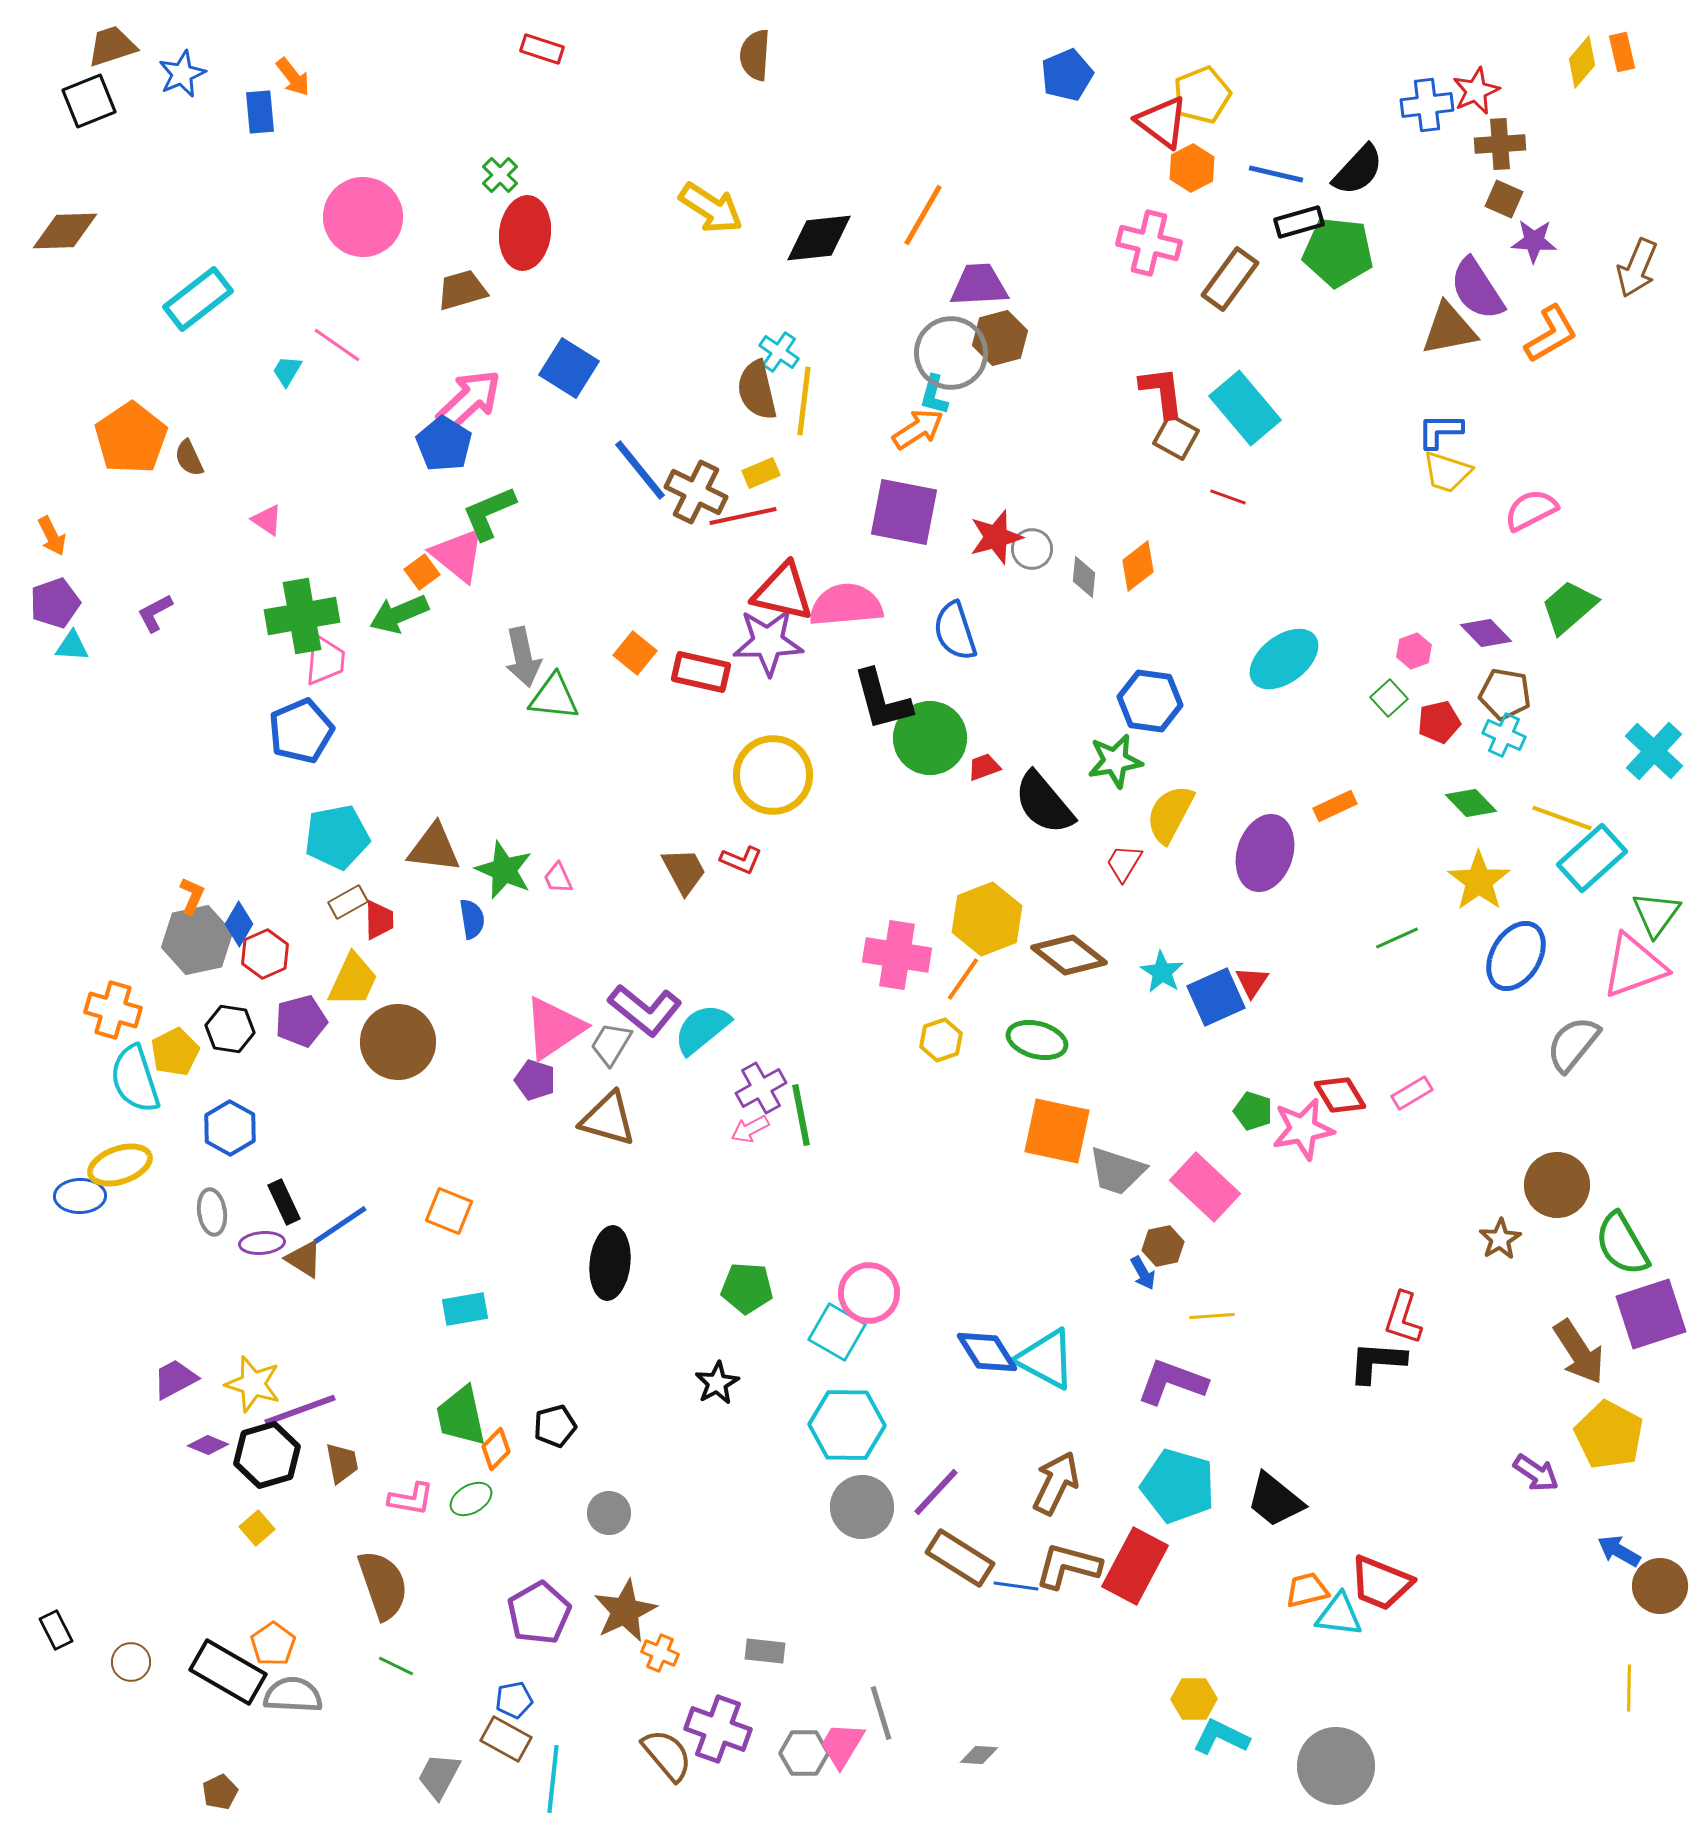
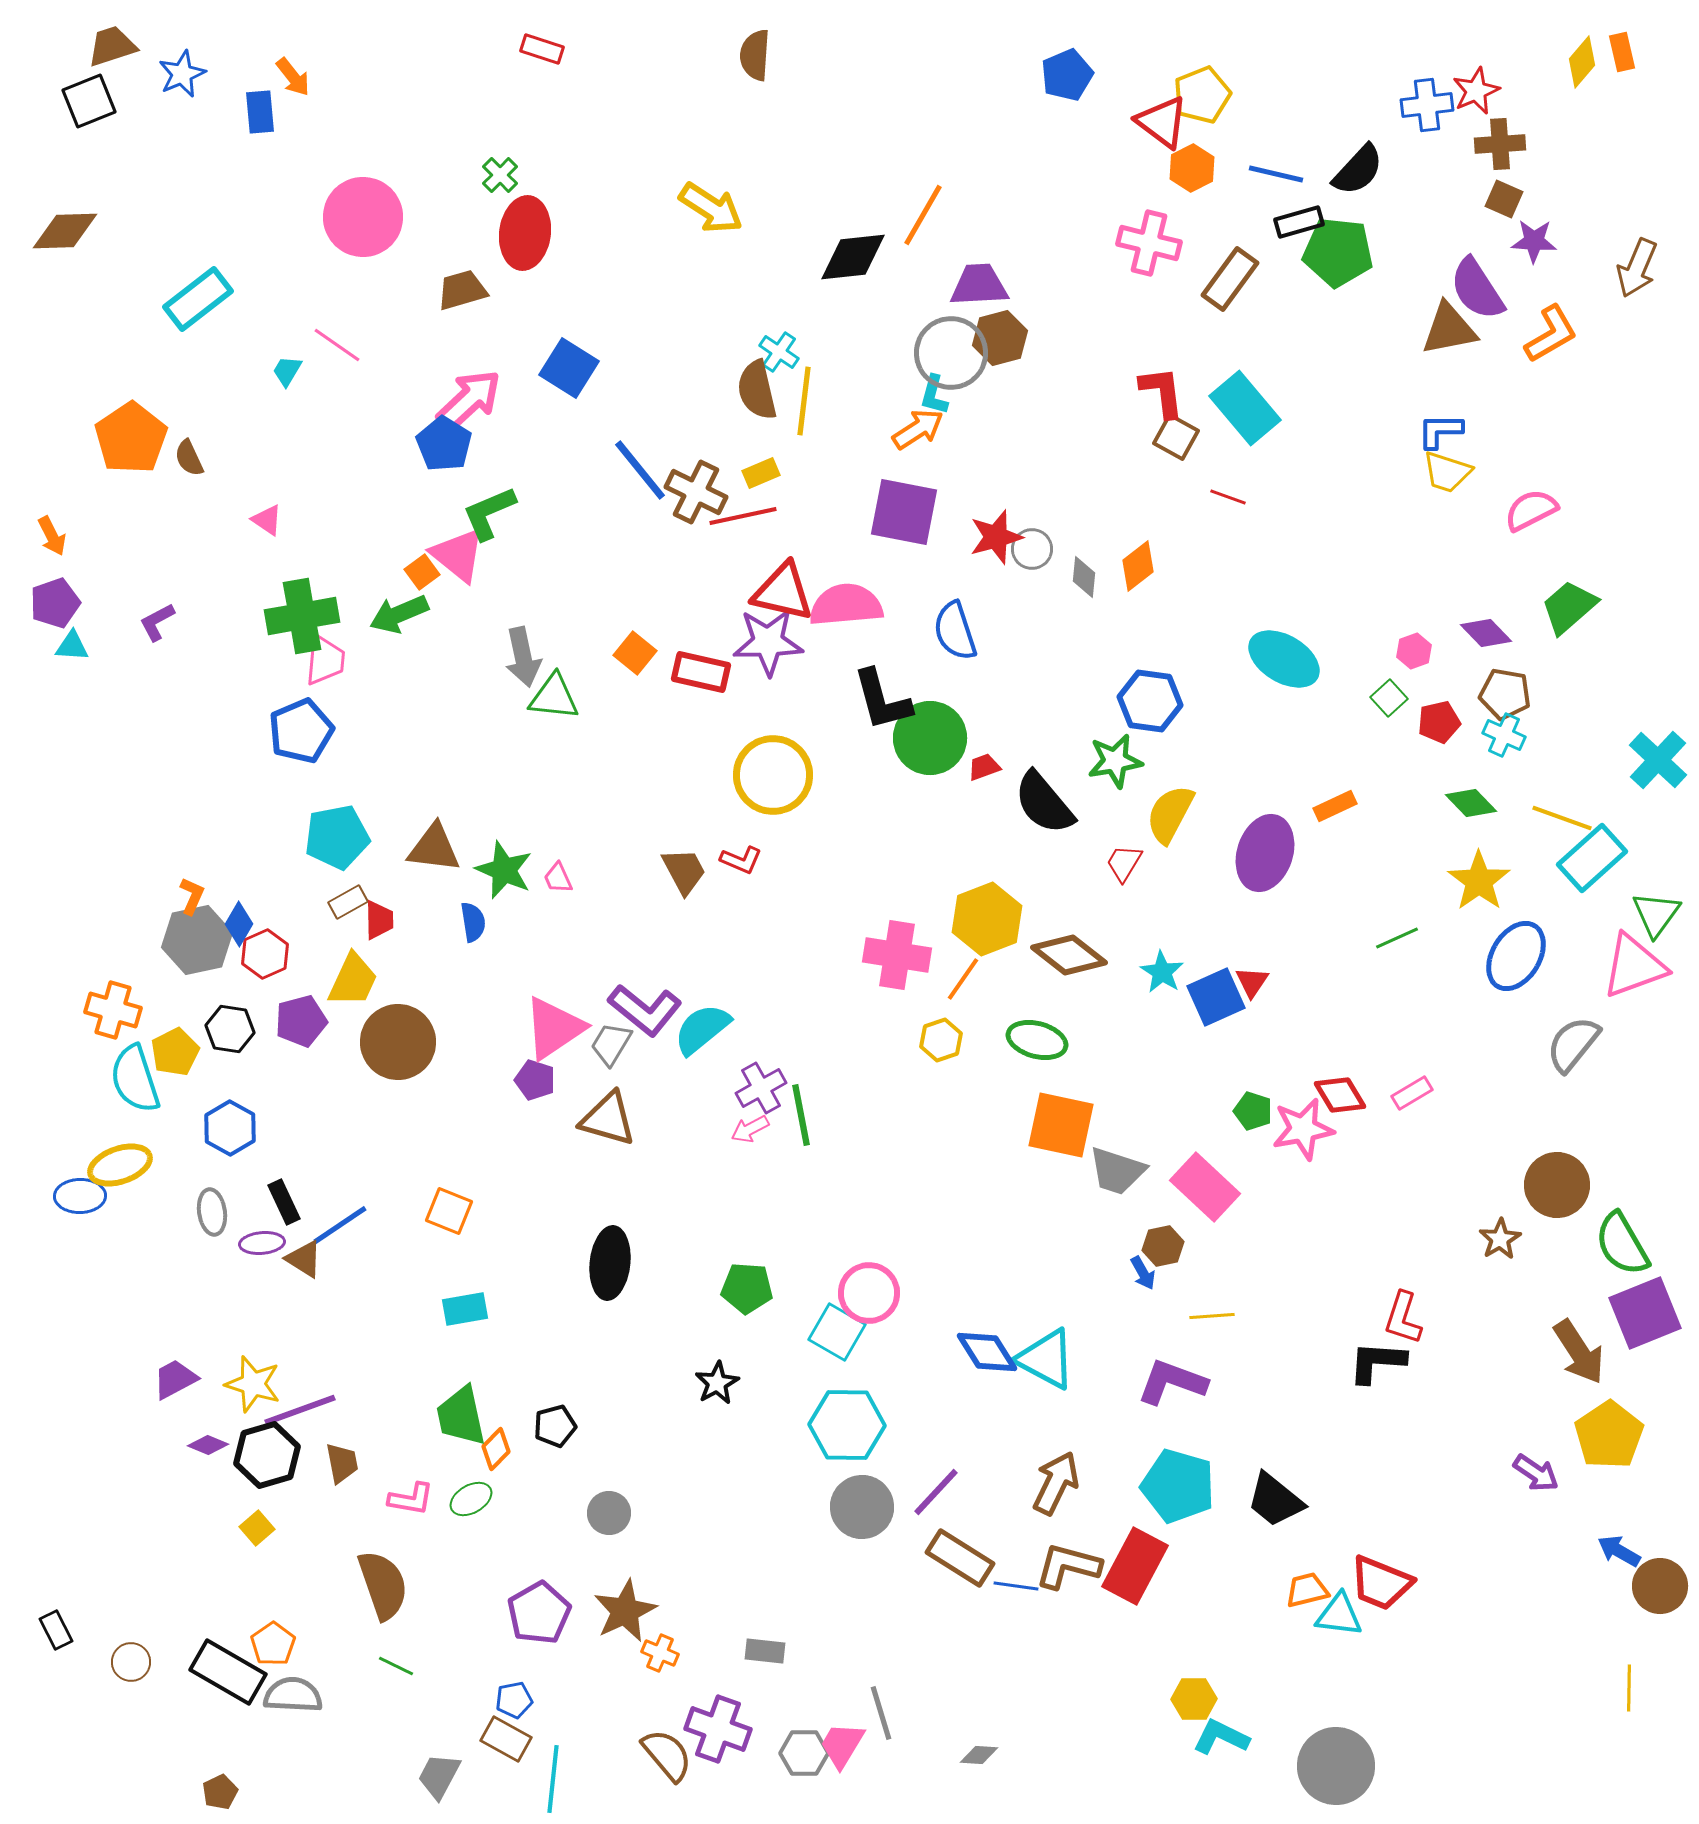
black diamond at (819, 238): moved 34 px right, 19 px down
purple L-shape at (155, 613): moved 2 px right, 9 px down
cyan ellipse at (1284, 659): rotated 68 degrees clockwise
cyan cross at (1654, 751): moved 4 px right, 9 px down
blue semicircle at (472, 919): moved 1 px right, 3 px down
orange square at (1057, 1131): moved 4 px right, 6 px up
purple square at (1651, 1314): moved 6 px left, 1 px up; rotated 4 degrees counterclockwise
yellow pentagon at (1609, 1435): rotated 10 degrees clockwise
